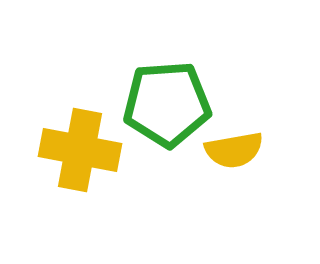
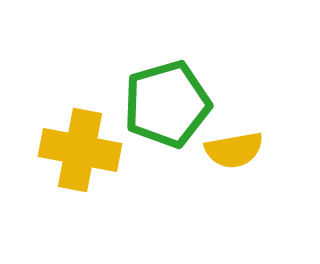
green pentagon: rotated 12 degrees counterclockwise
